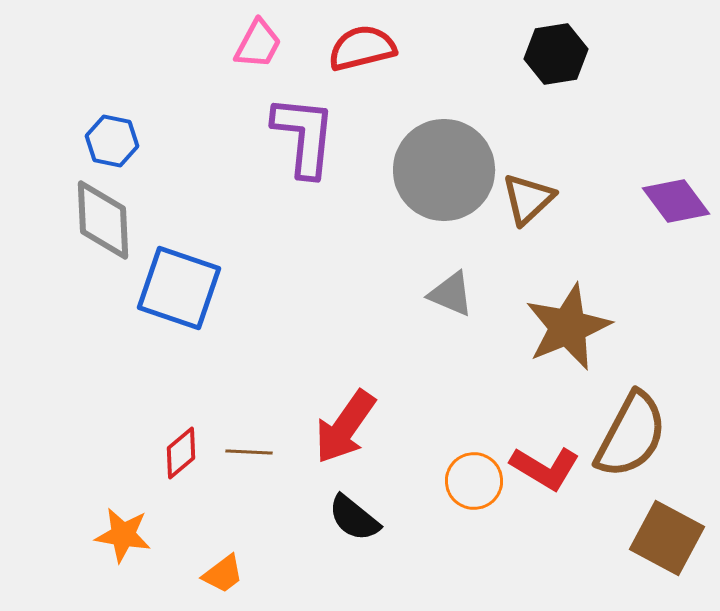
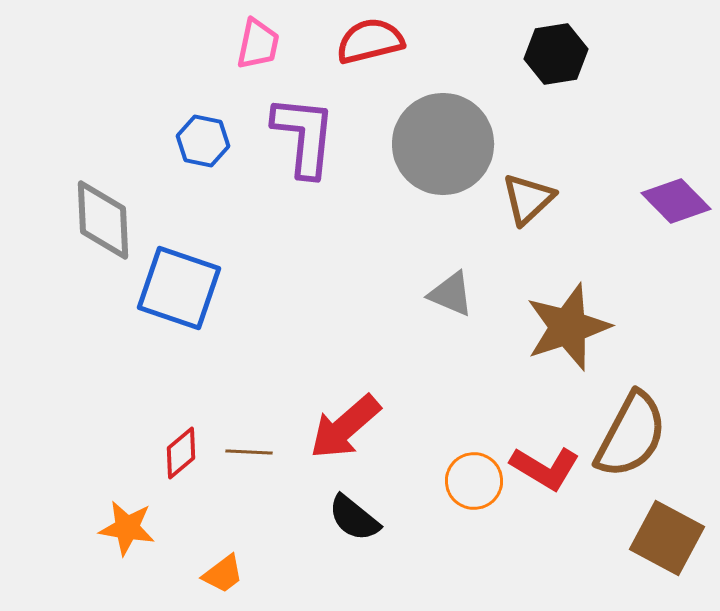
pink trapezoid: rotated 16 degrees counterclockwise
red semicircle: moved 8 px right, 7 px up
blue hexagon: moved 91 px right
gray circle: moved 1 px left, 26 px up
purple diamond: rotated 8 degrees counterclockwise
brown star: rotated 4 degrees clockwise
red arrow: rotated 14 degrees clockwise
orange star: moved 4 px right, 7 px up
